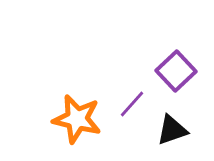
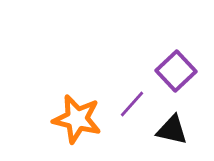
black triangle: rotated 32 degrees clockwise
